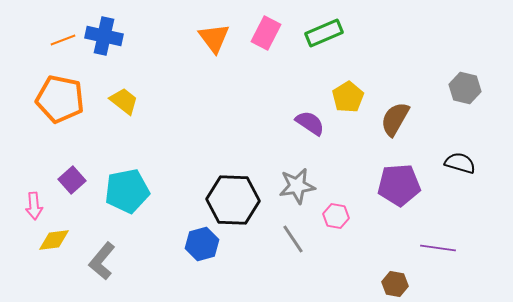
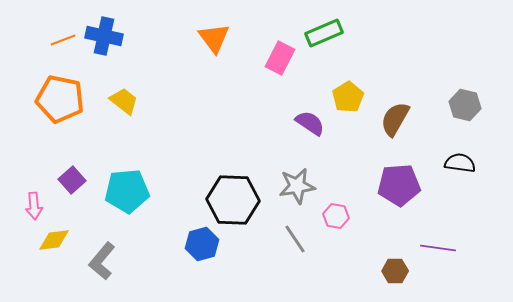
pink rectangle: moved 14 px right, 25 px down
gray hexagon: moved 17 px down
black semicircle: rotated 8 degrees counterclockwise
cyan pentagon: rotated 6 degrees clockwise
gray line: moved 2 px right
brown hexagon: moved 13 px up; rotated 10 degrees counterclockwise
